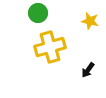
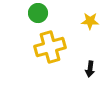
yellow star: rotated 12 degrees counterclockwise
black arrow: moved 2 px right, 1 px up; rotated 28 degrees counterclockwise
